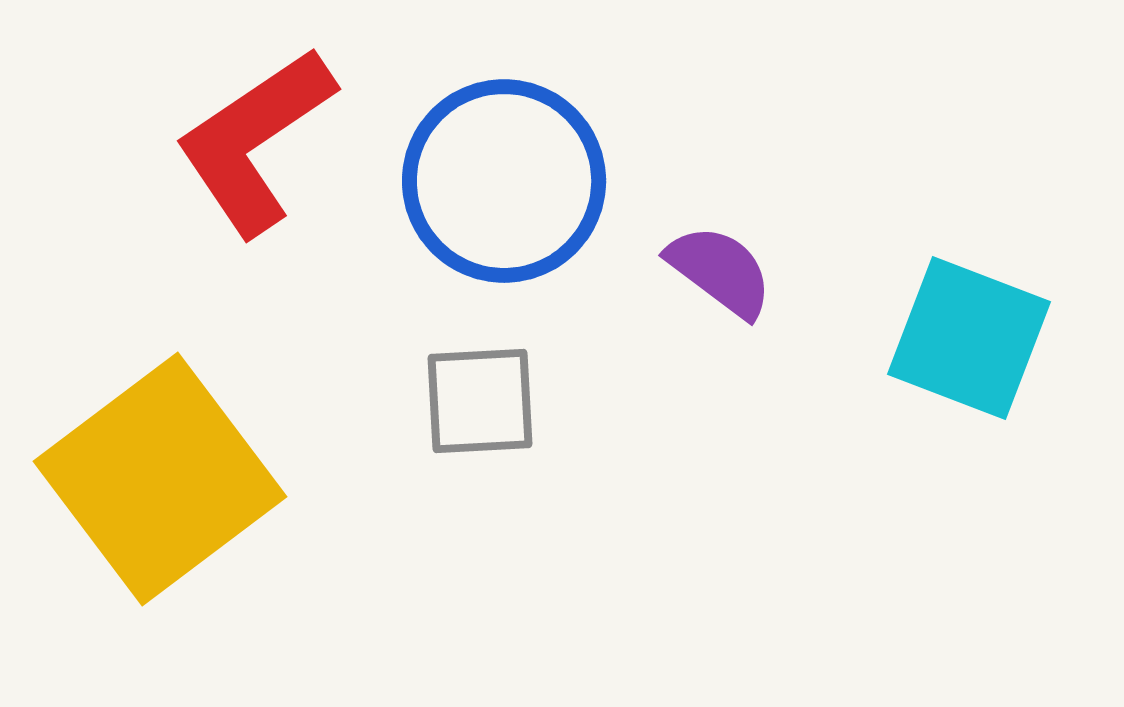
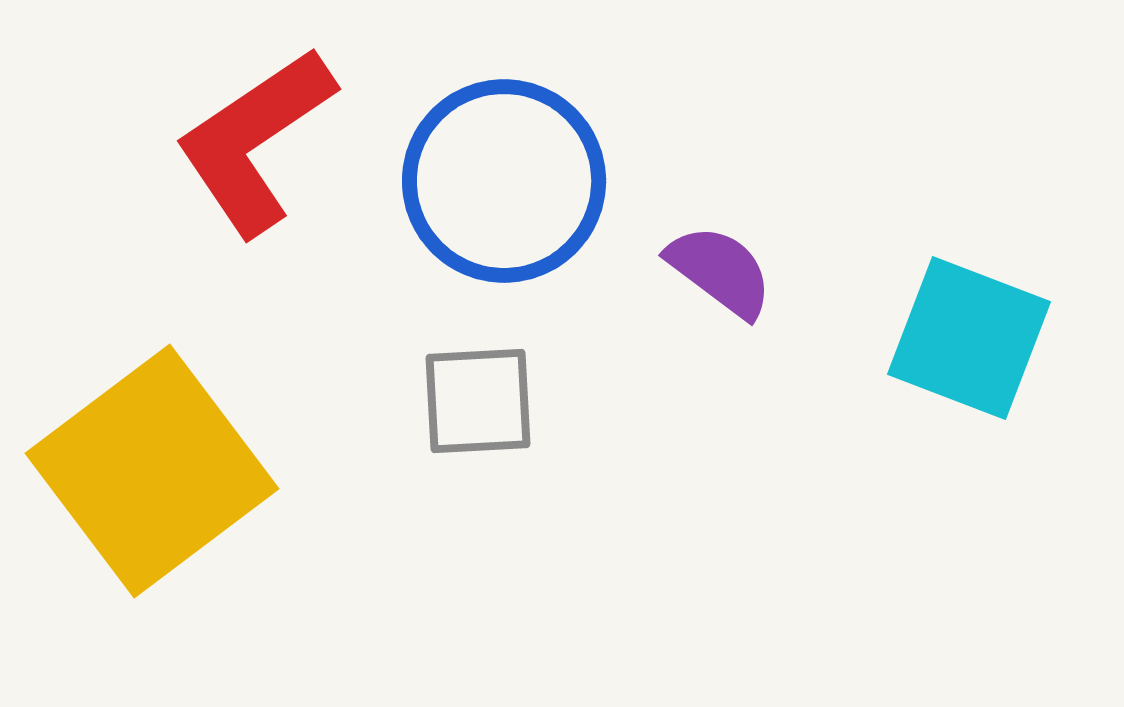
gray square: moved 2 px left
yellow square: moved 8 px left, 8 px up
